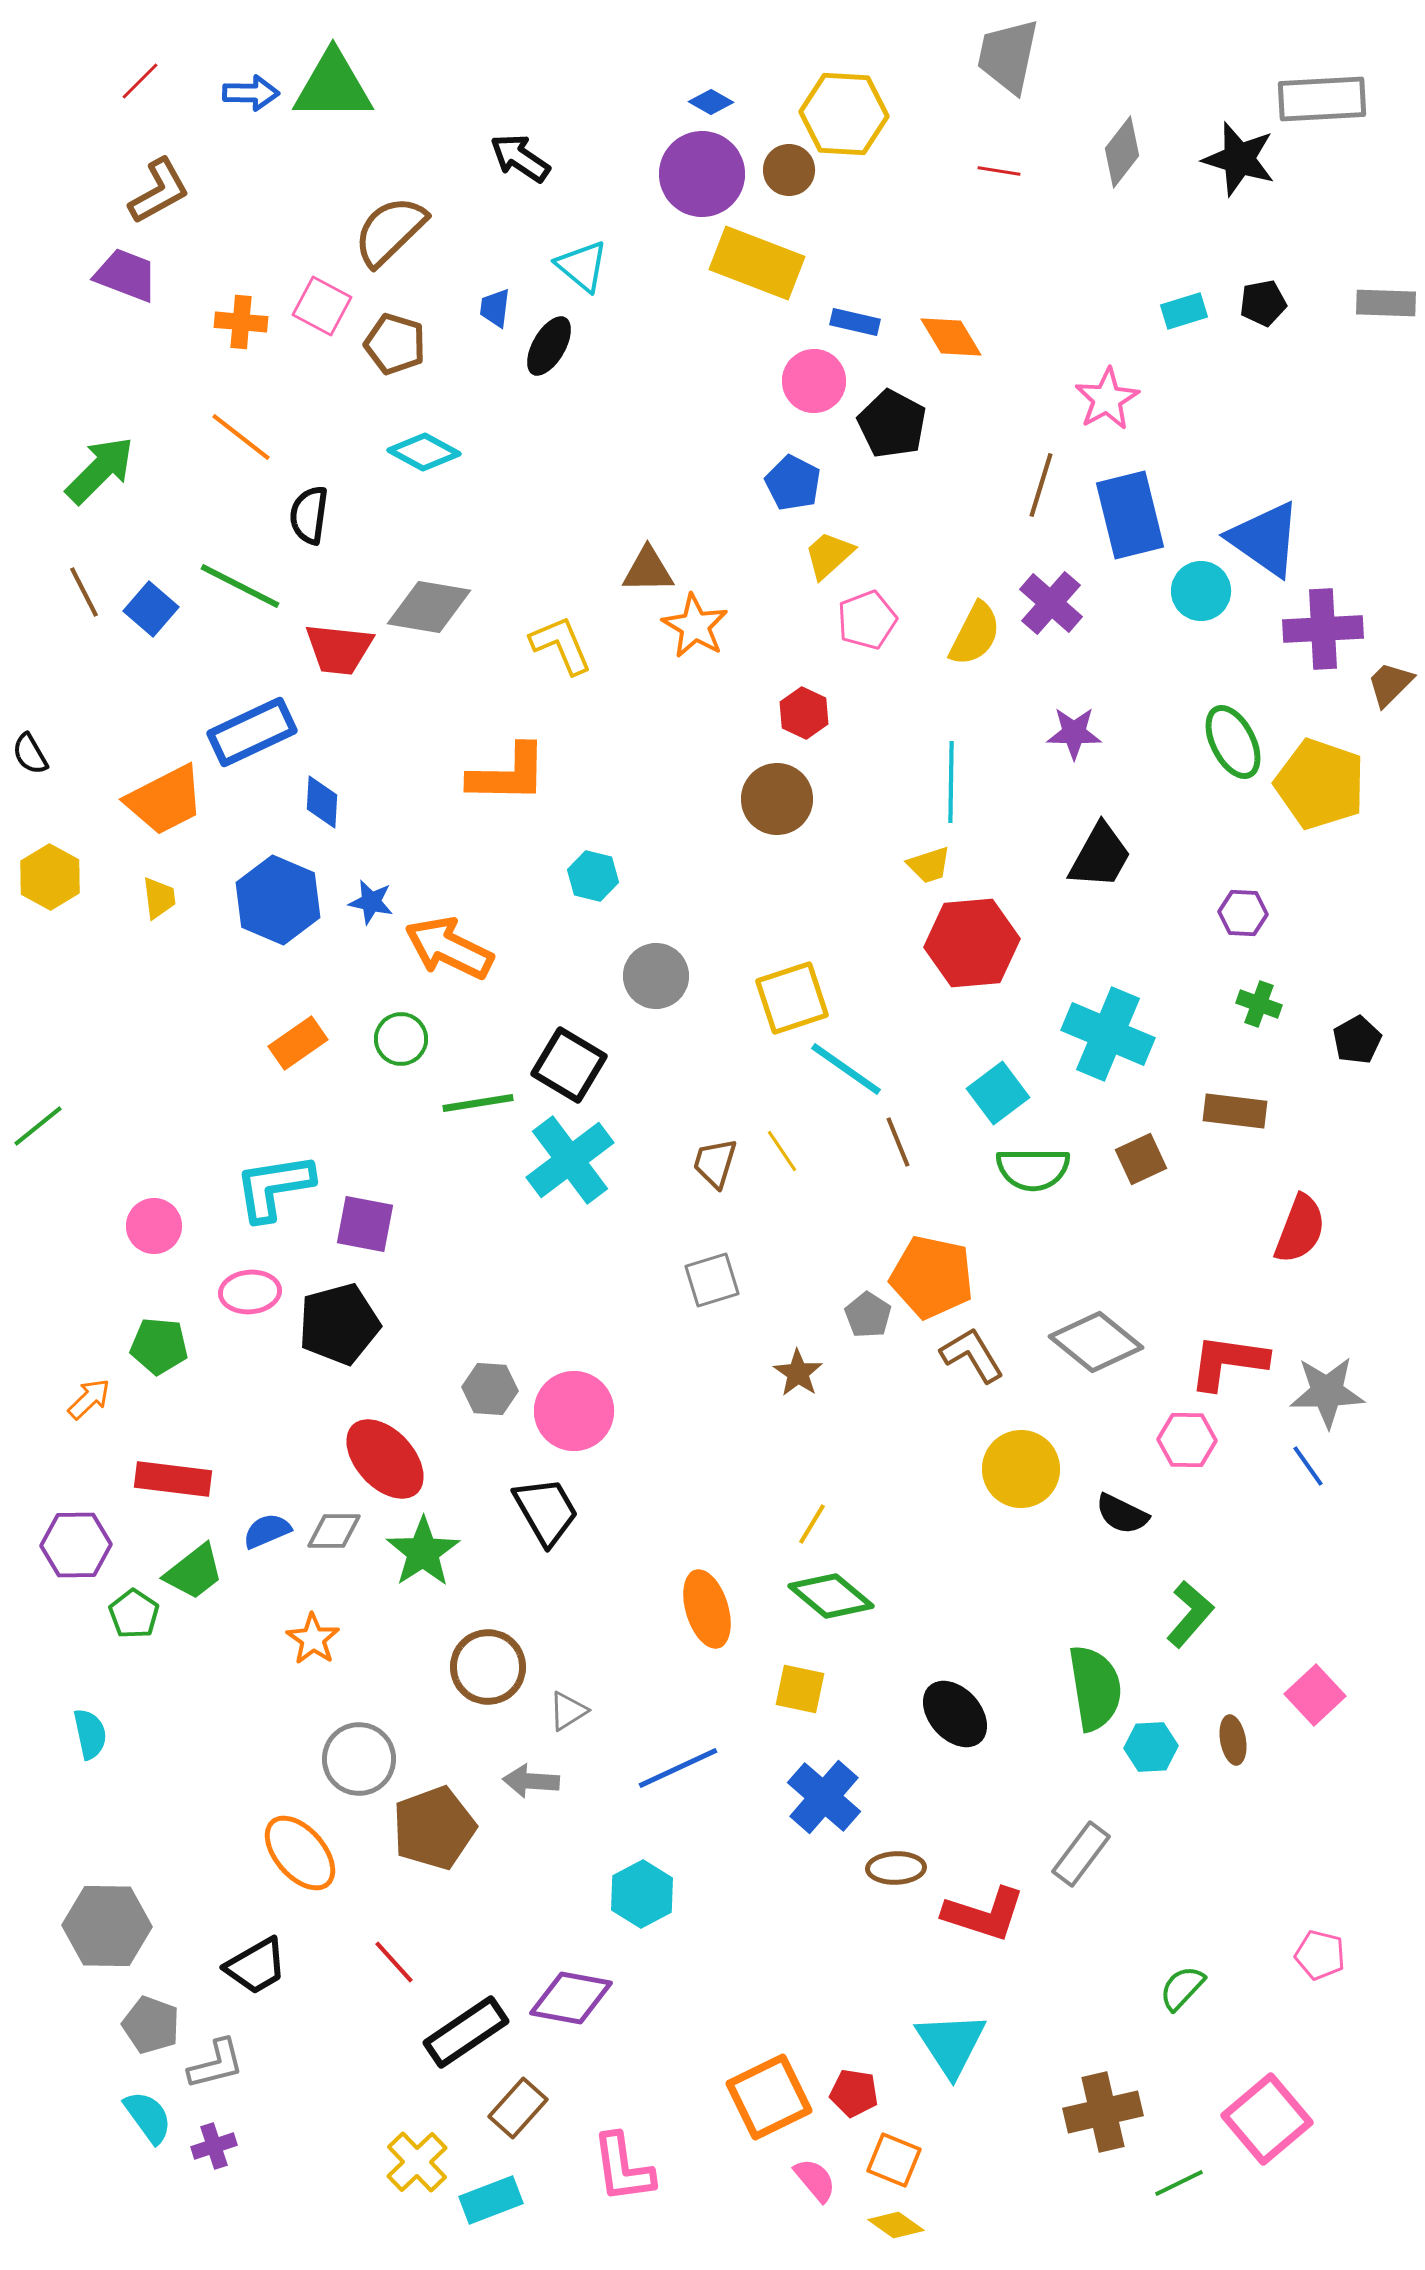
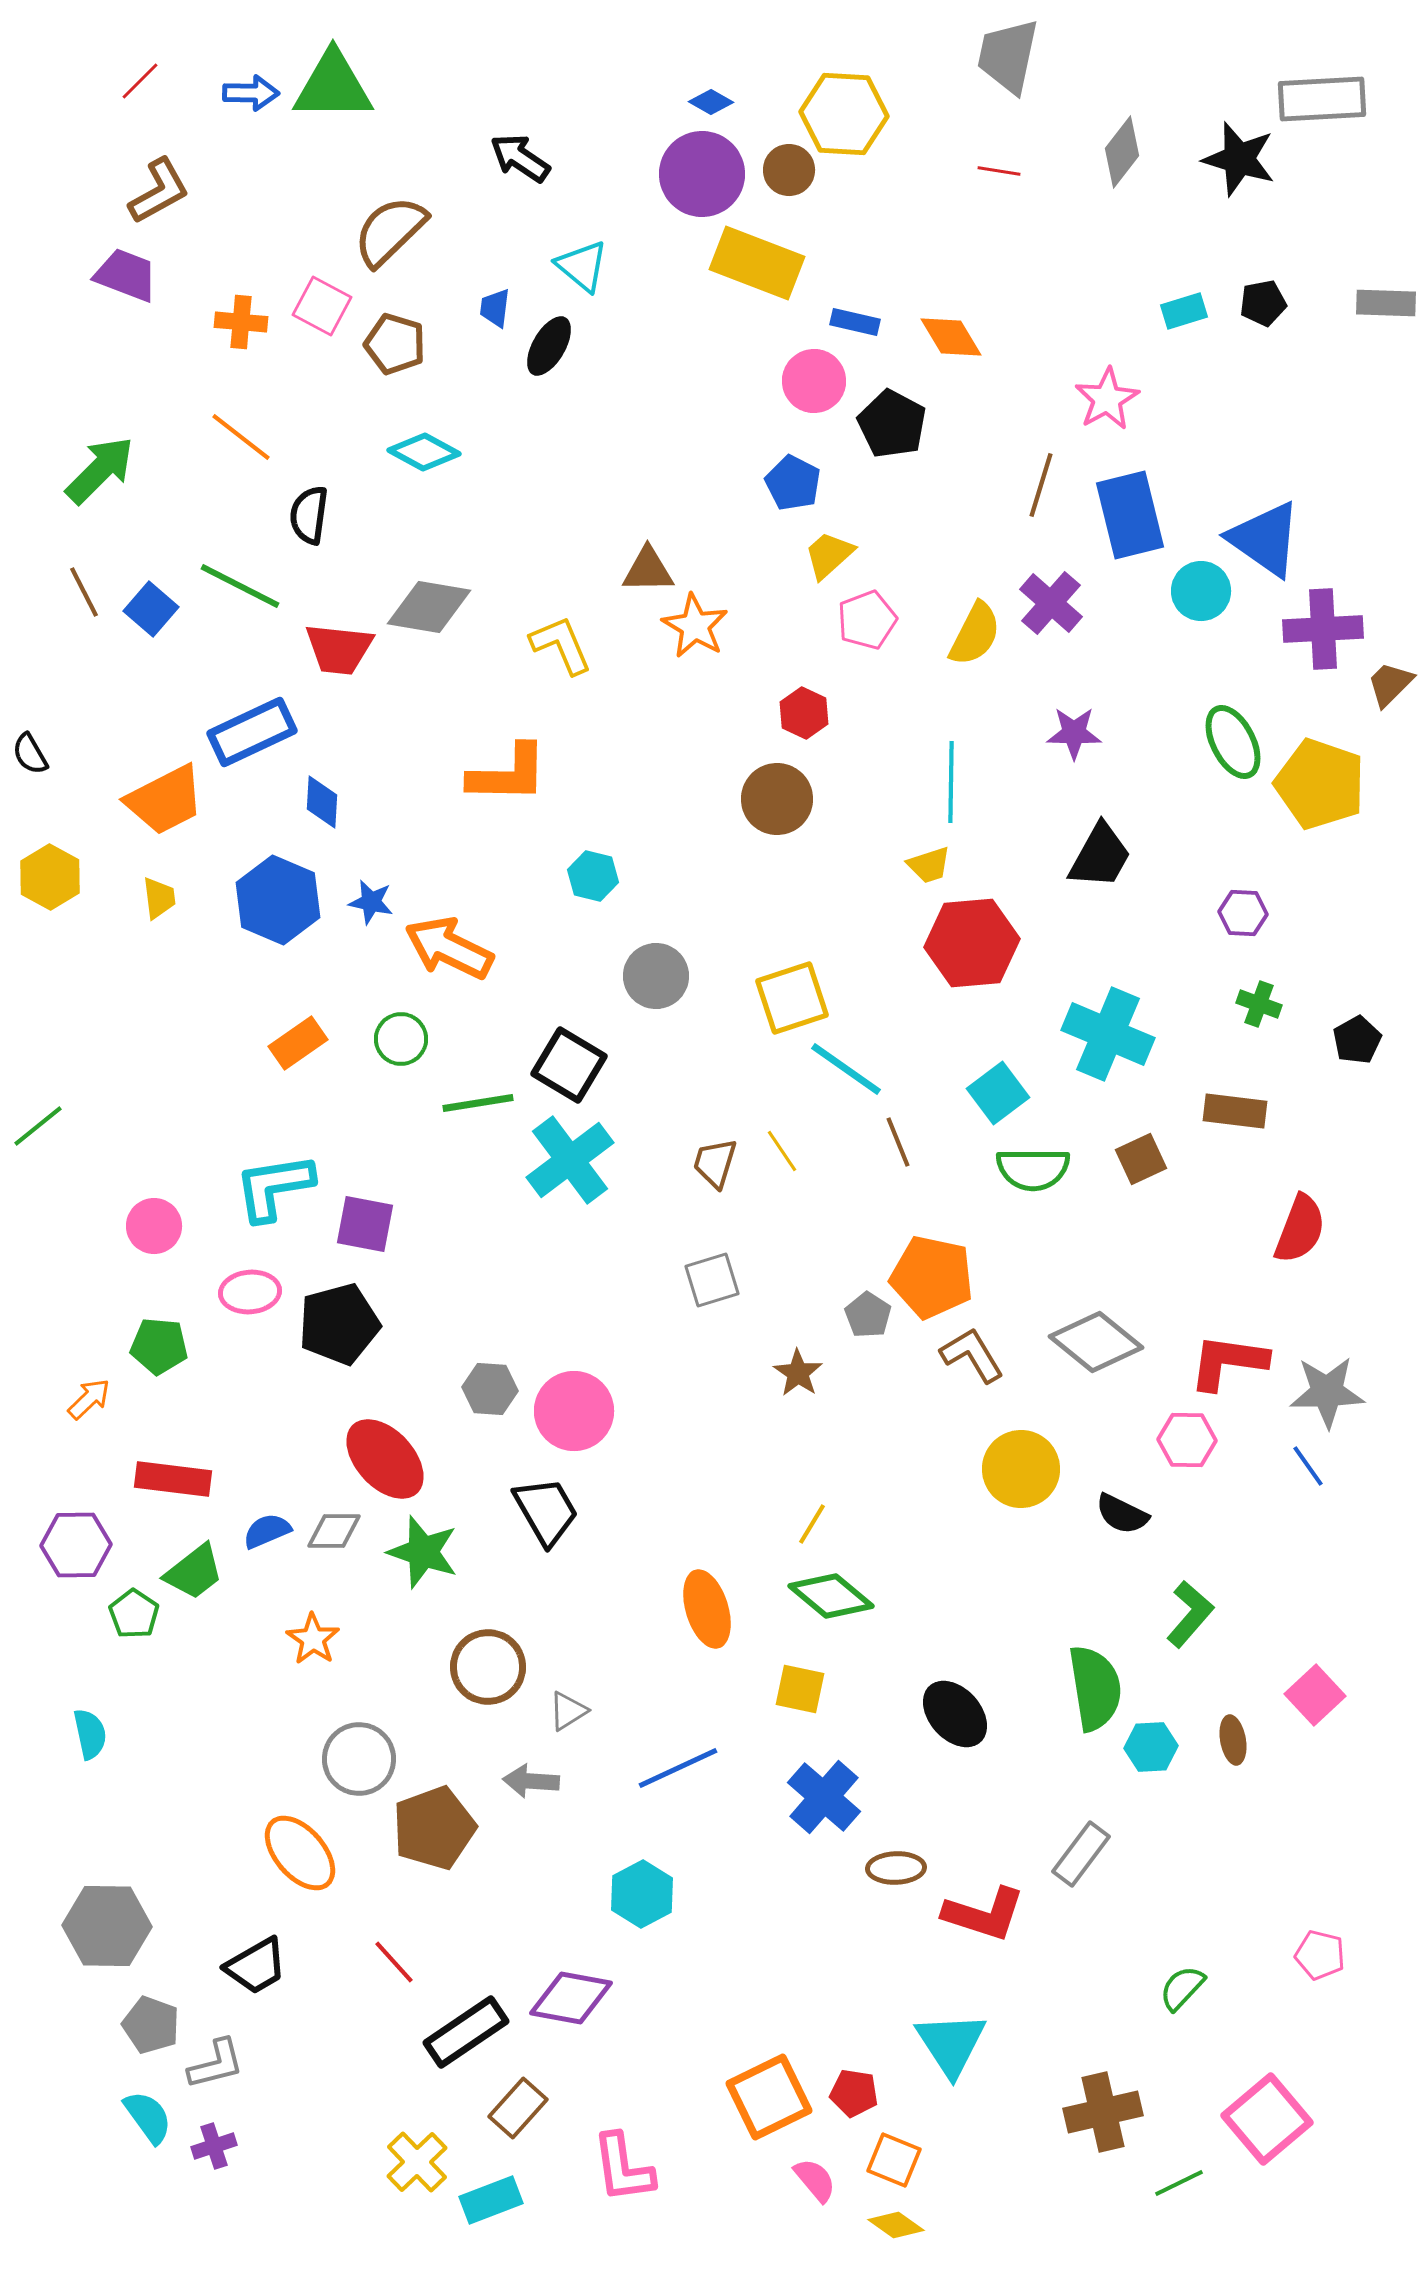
green star at (423, 1552): rotated 20 degrees counterclockwise
